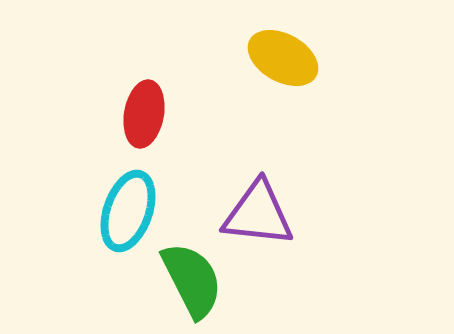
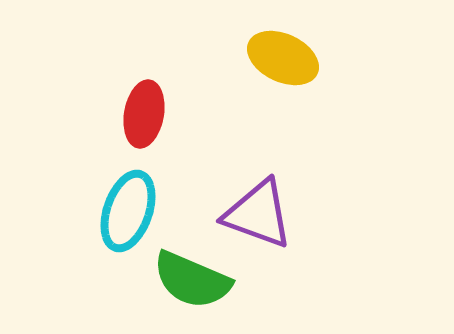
yellow ellipse: rotated 4 degrees counterclockwise
purple triangle: rotated 14 degrees clockwise
green semicircle: rotated 140 degrees clockwise
